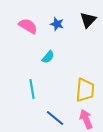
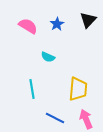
blue star: rotated 24 degrees clockwise
cyan semicircle: rotated 72 degrees clockwise
yellow trapezoid: moved 7 px left, 1 px up
blue line: rotated 12 degrees counterclockwise
